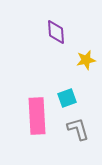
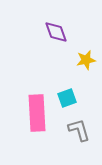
purple diamond: rotated 15 degrees counterclockwise
pink rectangle: moved 3 px up
gray L-shape: moved 1 px right, 1 px down
